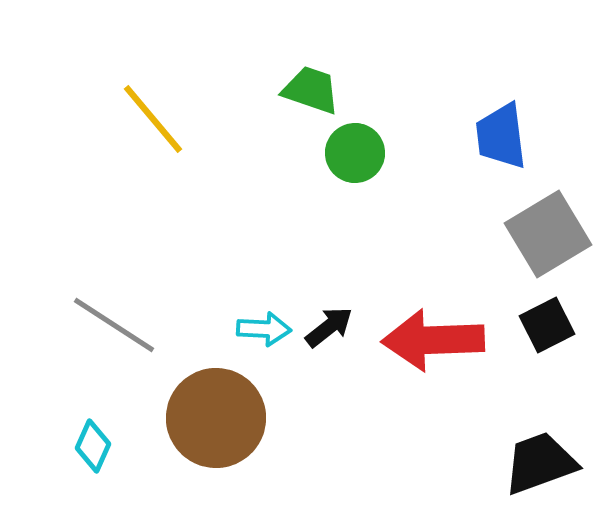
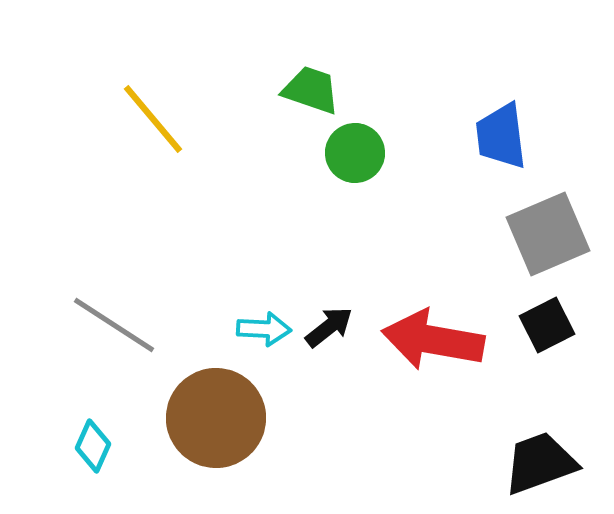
gray square: rotated 8 degrees clockwise
red arrow: rotated 12 degrees clockwise
